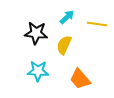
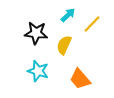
cyan arrow: moved 1 px right, 2 px up
yellow line: moved 5 px left; rotated 54 degrees counterclockwise
cyan star: rotated 15 degrees clockwise
